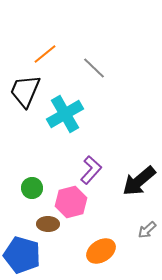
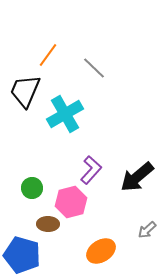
orange line: moved 3 px right, 1 px down; rotated 15 degrees counterclockwise
black arrow: moved 2 px left, 4 px up
